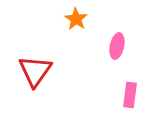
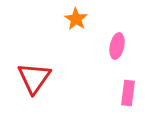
red triangle: moved 1 px left, 7 px down
pink rectangle: moved 2 px left, 2 px up
